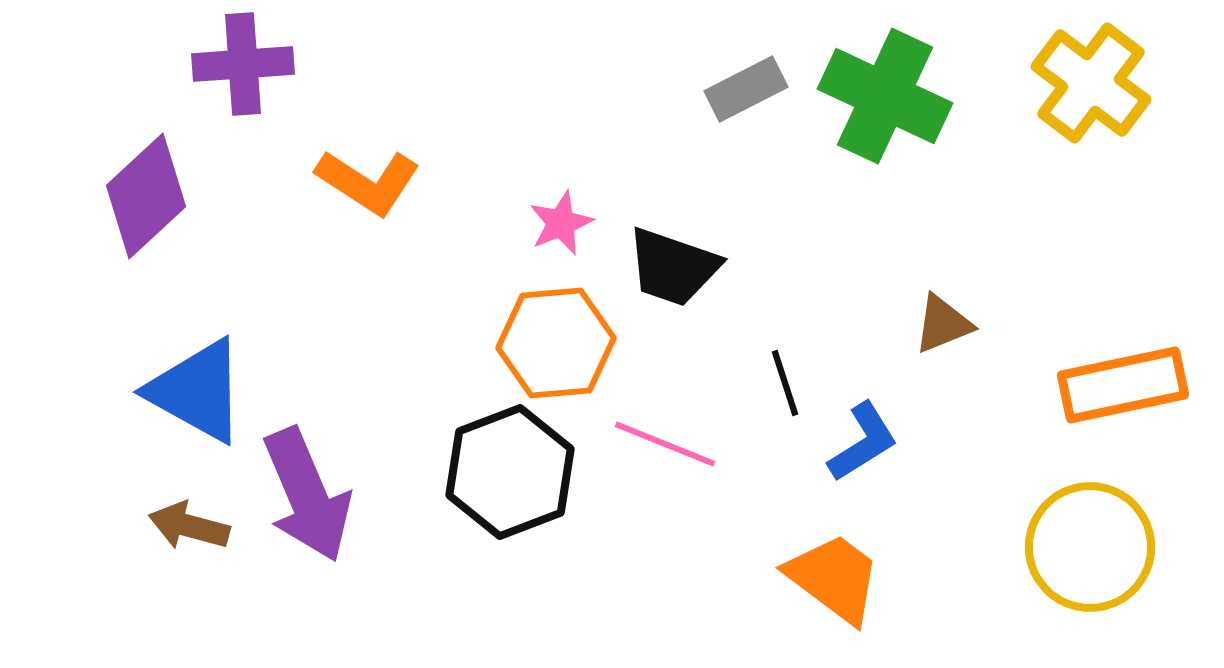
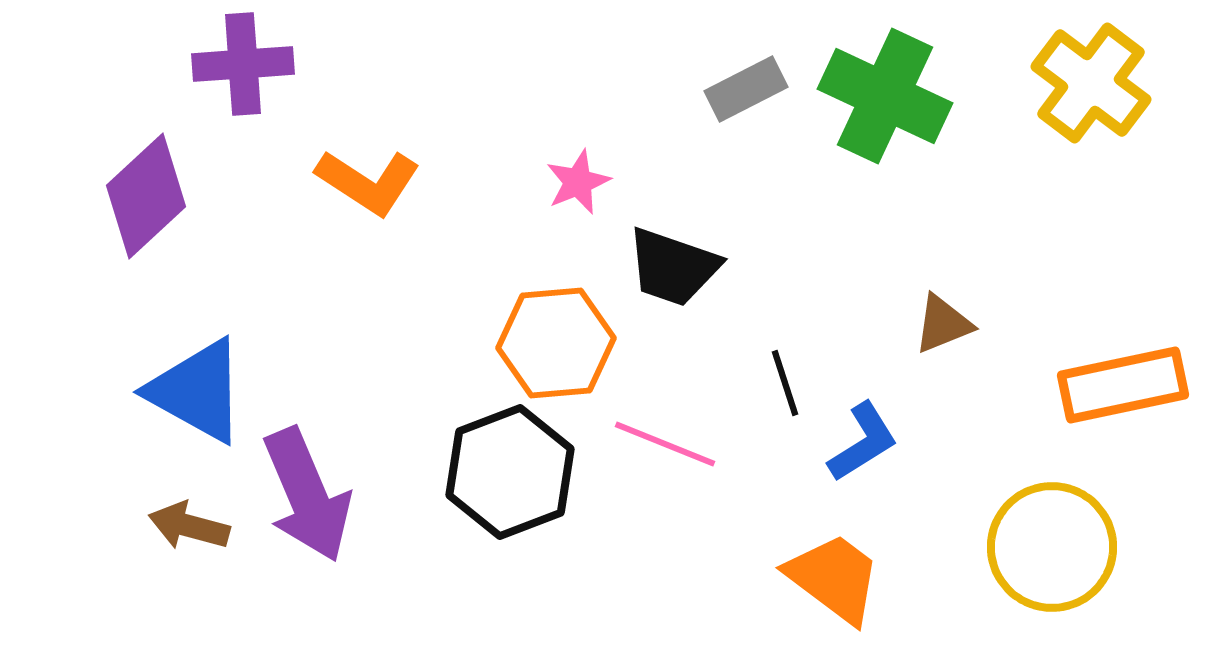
pink star: moved 17 px right, 41 px up
yellow circle: moved 38 px left
